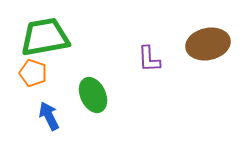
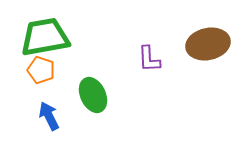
orange pentagon: moved 8 px right, 3 px up
